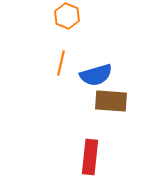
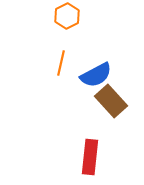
orange hexagon: rotated 10 degrees clockwise
blue semicircle: rotated 12 degrees counterclockwise
brown rectangle: rotated 44 degrees clockwise
